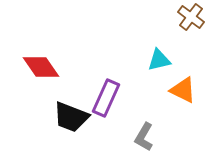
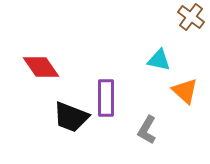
cyan triangle: rotated 25 degrees clockwise
orange triangle: moved 2 px right, 1 px down; rotated 16 degrees clockwise
purple rectangle: rotated 24 degrees counterclockwise
gray L-shape: moved 3 px right, 7 px up
